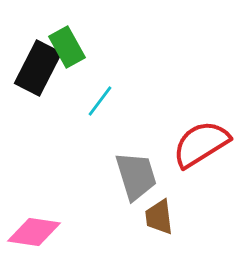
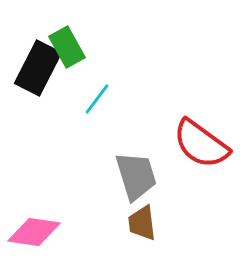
cyan line: moved 3 px left, 2 px up
red semicircle: rotated 112 degrees counterclockwise
brown trapezoid: moved 17 px left, 6 px down
